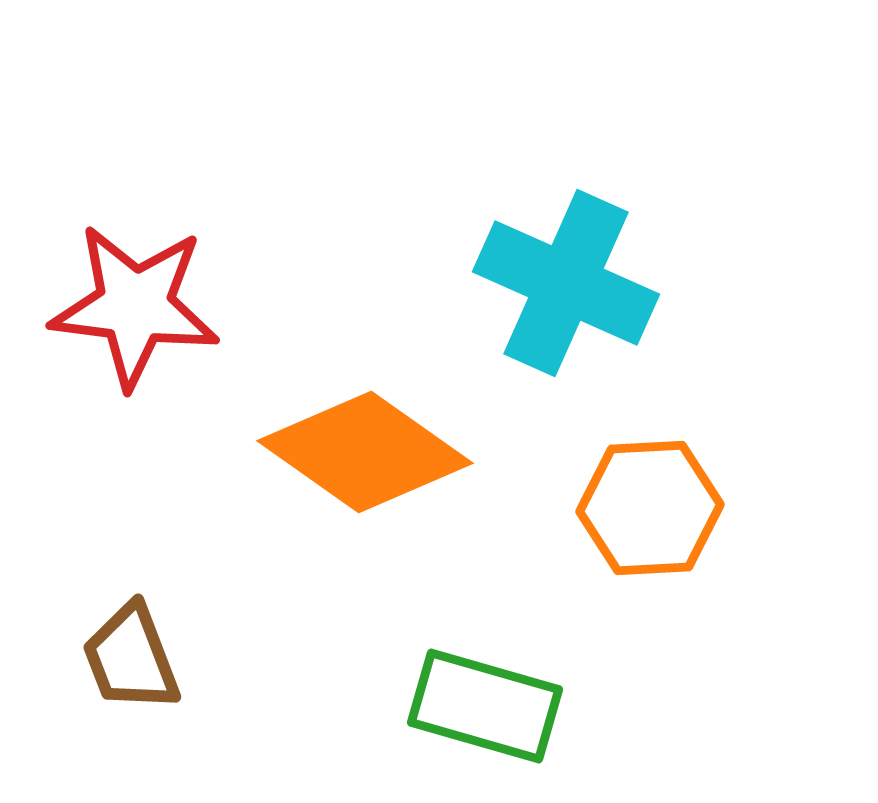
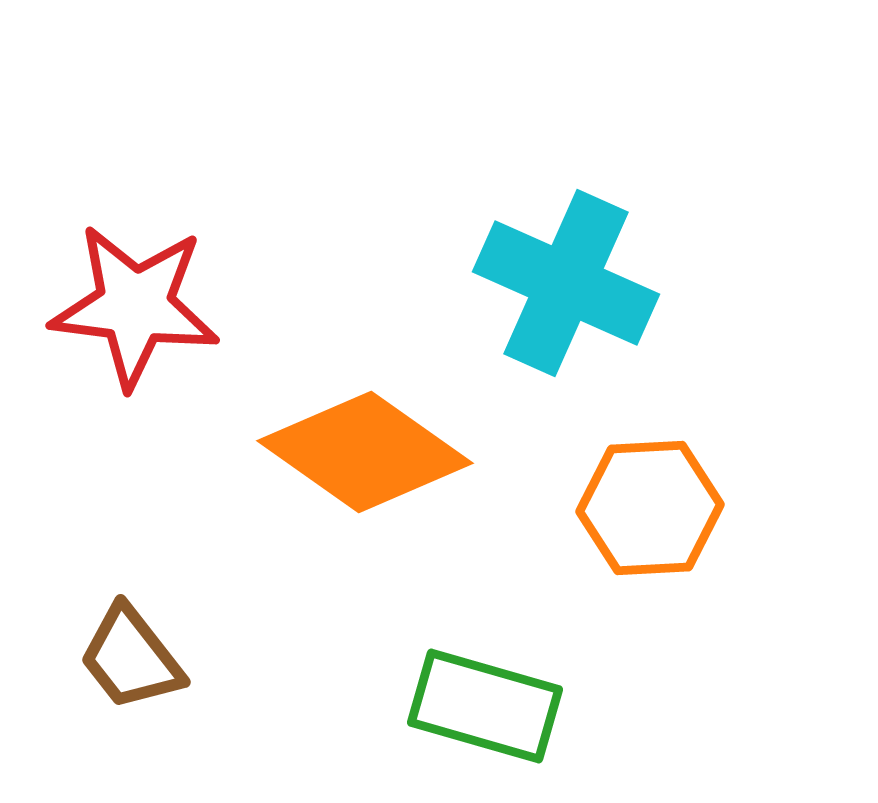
brown trapezoid: rotated 17 degrees counterclockwise
